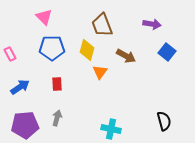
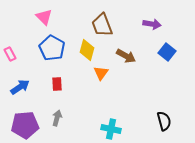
blue pentagon: rotated 30 degrees clockwise
orange triangle: moved 1 px right, 1 px down
